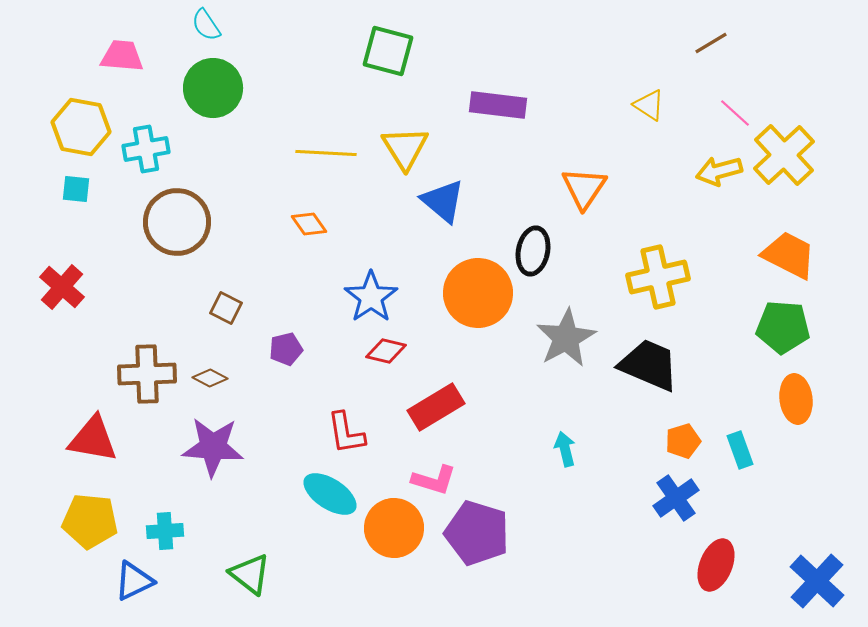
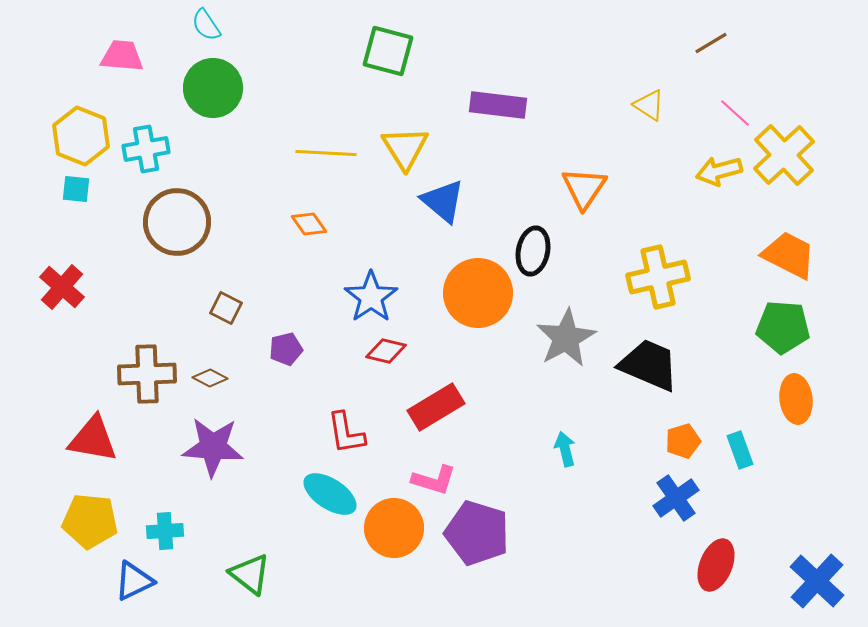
yellow hexagon at (81, 127): moved 9 px down; rotated 12 degrees clockwise
